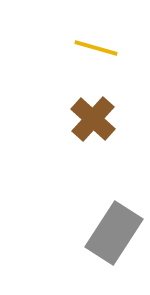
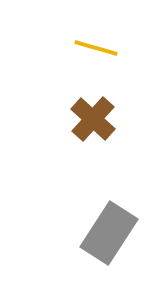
gray rectangle: moved 5 px left
